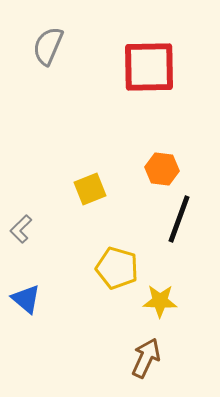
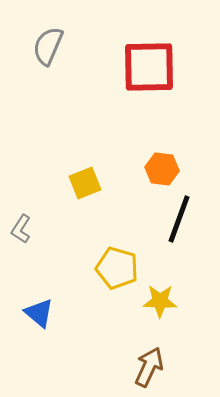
yellow square: moved 5 px left, 6 px up
gray L-shape: rotated 12 degrees counterclockwise
blue triangle: moved 13 px right, 14 px down
brown arrow: moved 3 px right, 9 px down
